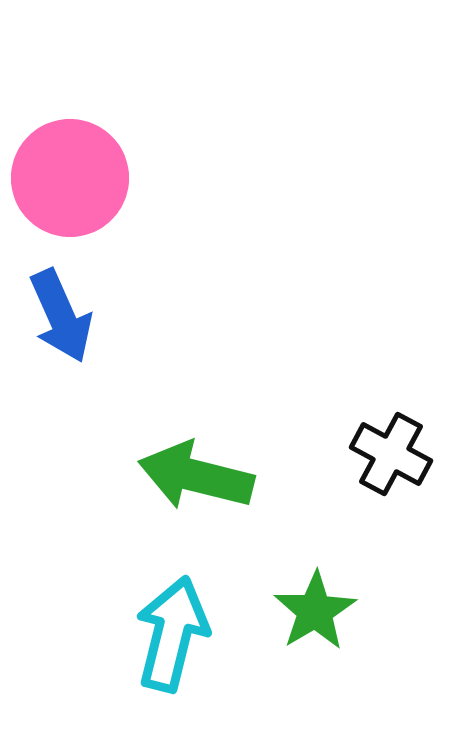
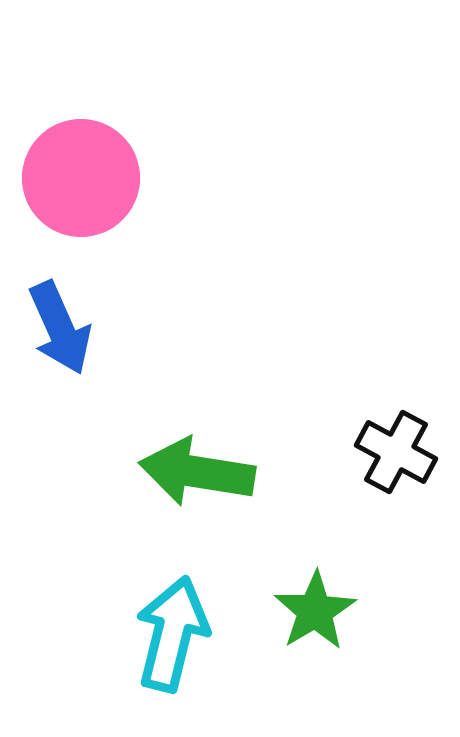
pink circle: moved 11 px right
blue arrow: moved 1 px left, 12 px down
black cross: moved 5 px right, 2 px up
green arrow: moved 1 px right, 4 px up; rotated 5 degrees counterclockwise
